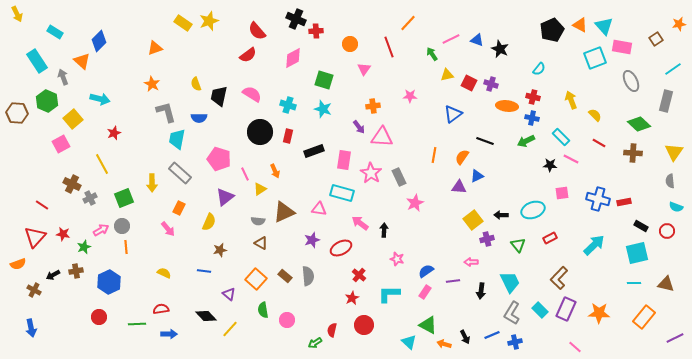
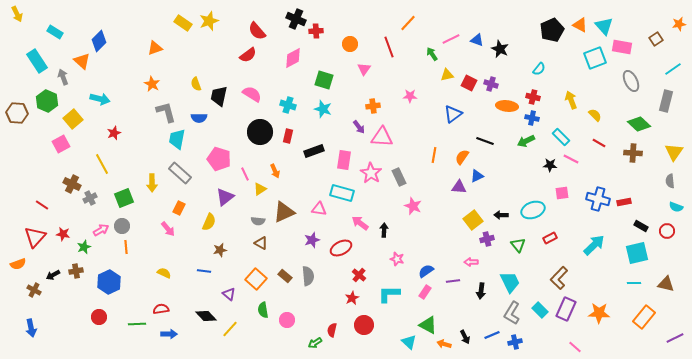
pink star at (415, 203): moved 2 px left, 3 px down; rotated 24 degrees counterclockwise
